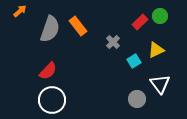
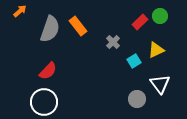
white circle: moved 8 px left, 2 px down
